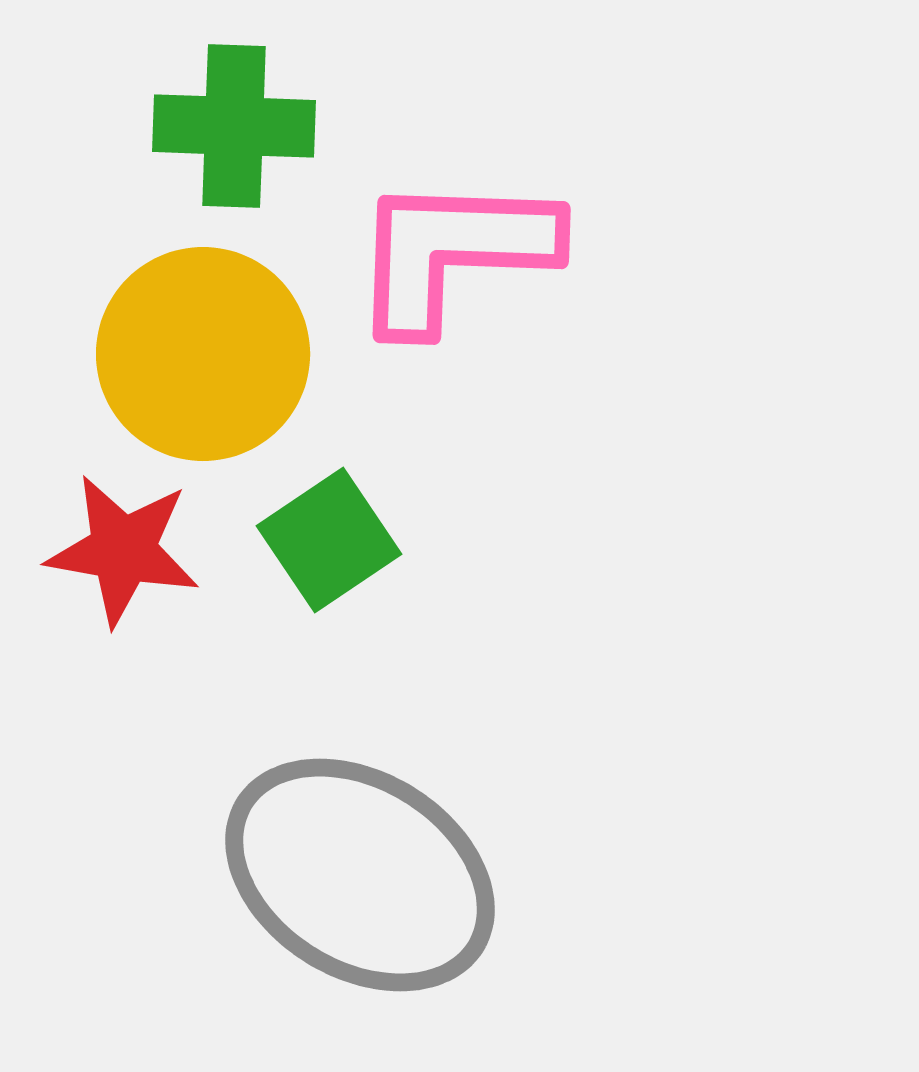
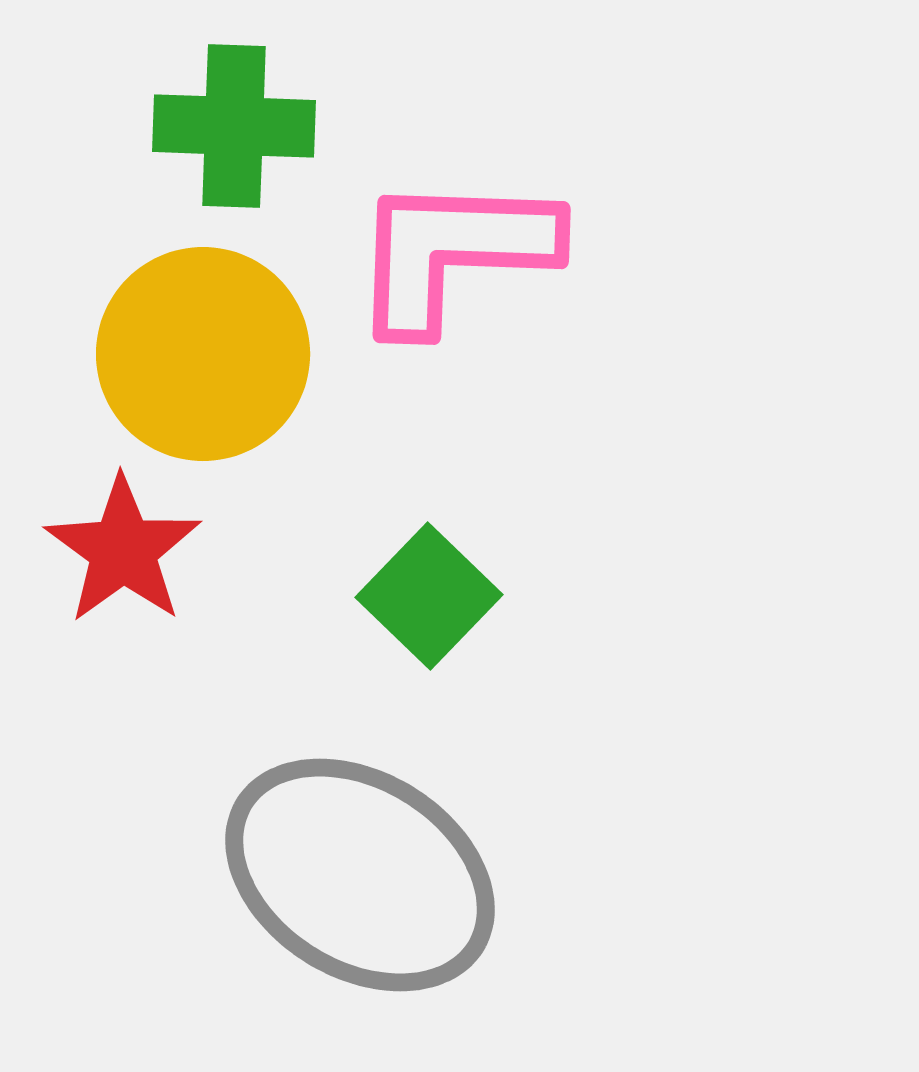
green square: moved 100 px right, 56 px down; rotated 12 degrees counterclockwise
red star: rotated 26 degrees clockwise
